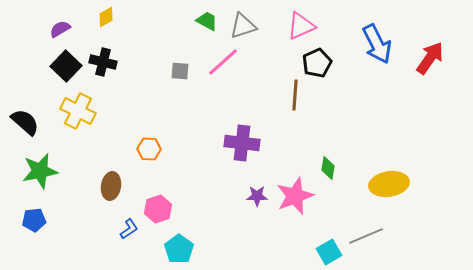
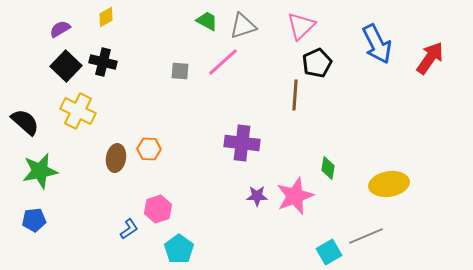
pink triangle: rotated 20 degrees counterclockwise
brown ellipse: moved 5 px right, 28 px up
